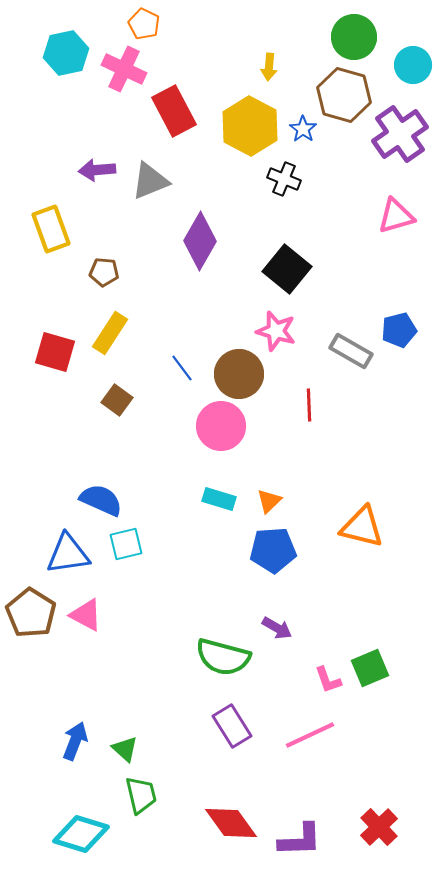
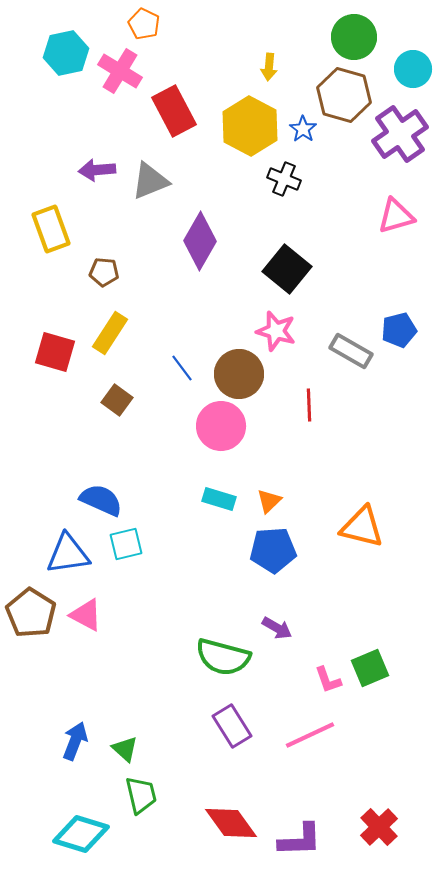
cyan circle at (413, 65): moved 4 px down
pink cross at (124, 69): moved 4 px left, 2 px down; rotated 6 degrees clockwise
